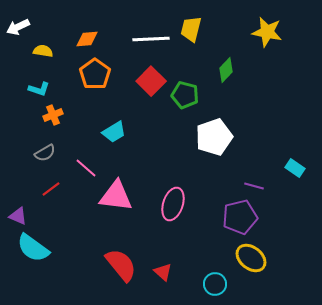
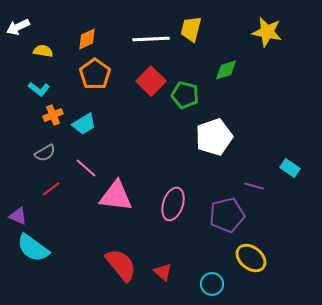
orange diamond: rotated 20 degrees counterclockwise
green diamond: rotated 30 degrees clockwise
cyan L-shape: rotated 20 degrees clockwise
cyan trapezoid: moved 30 px left, 8 px up
cyan rectangle: moved 5 px left
purple pentagon: moved 13 px left, 2 px up
cyan circle: moved 3 px left
